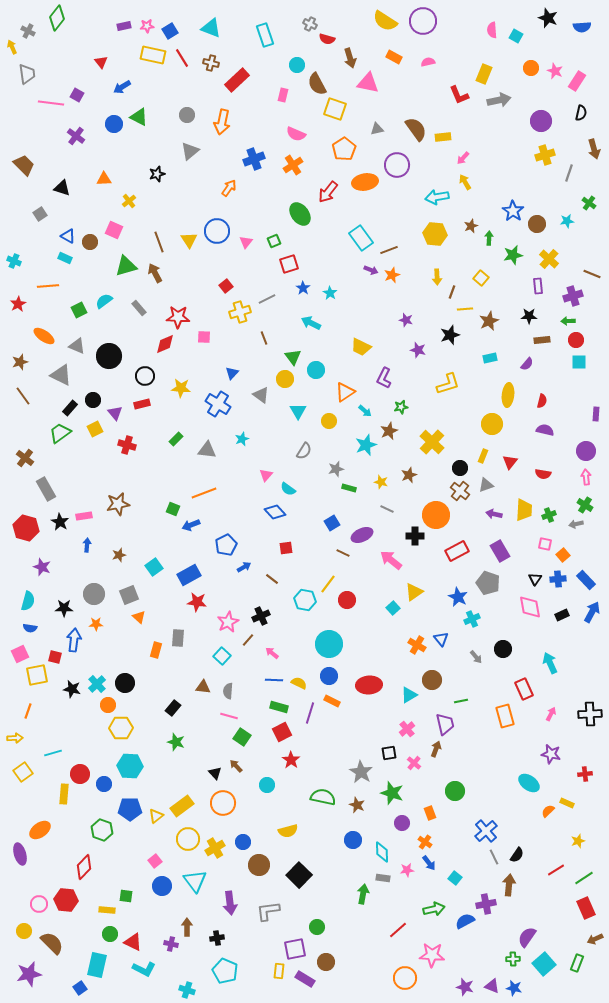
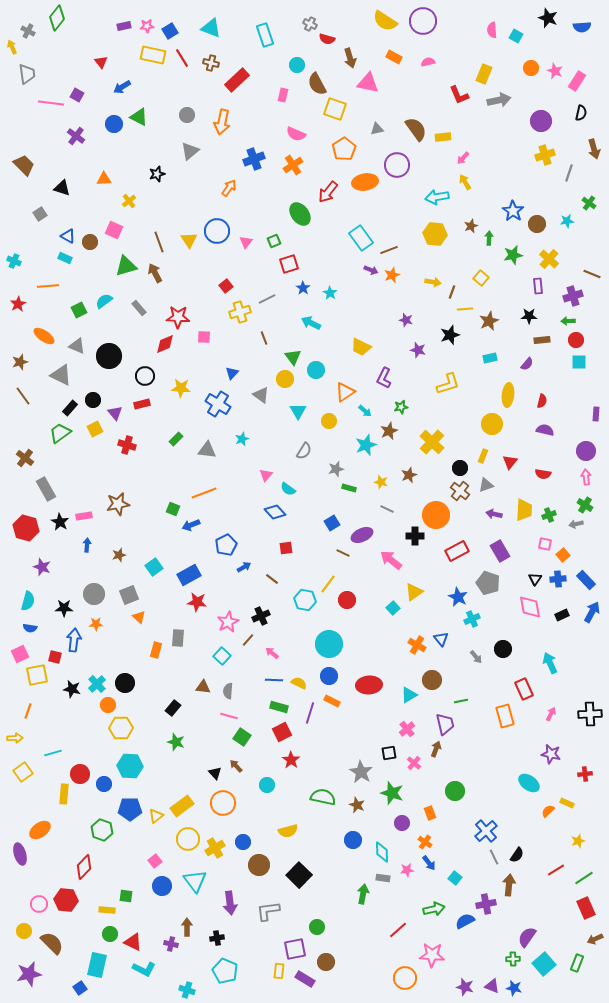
yellow arrow at (437, 277): moved 4 px left, 5 px down; rotated 77 degrees counterclockwise
